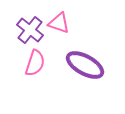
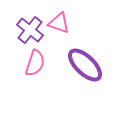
purple ellipse: rotated 15 degrees clockwise
